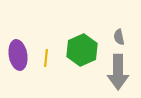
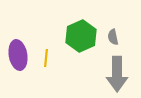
gray semicircle: moved 6 px left
green hexagon: moved 1 px left, 14 px up
gray arrow: moved 1 px left, 2 px down
